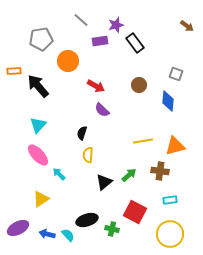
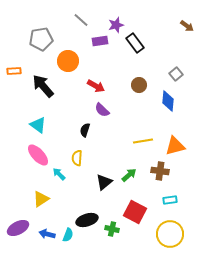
gray square: rotated 32 degrees clockwise
black arrow: moved 5 px right
cyan triangle: rotated 36 degrees counterclockwise
black semicircle: moved 3 px right, 3 px up
yellow semicircle: moved 11 px left, 3 px down
cyan semicircle: rotated 64 degrees clockwise
